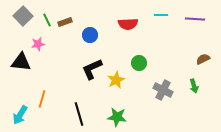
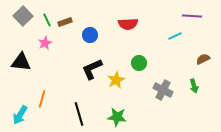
cyan line: moved 14 px right, 21 px down; rotated 24 degrees counterclockwise
purple line: moved 3 px left, 3 px up
pink star: moved 7 px right, 1 px up; rotated 16 degrees counterclockwise
